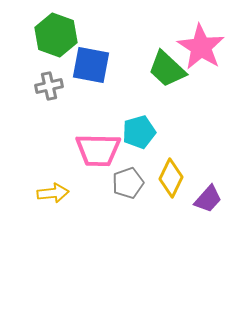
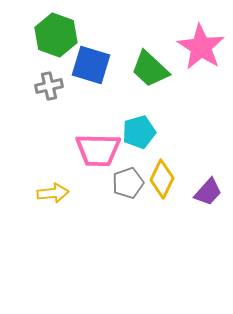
blue square: rotated 6 degrees clockwise
green trapezoid: moved 17 px left
yellow diamond: moved 9 px left, 1 px down
purple trapezoid: moved 7 px up
